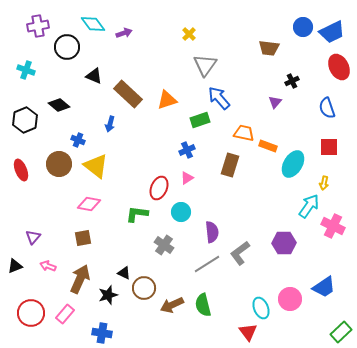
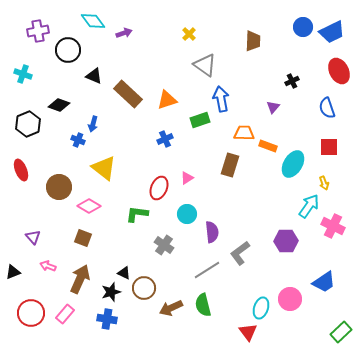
cyan diamond at (93, 24): moved 3 px up
purple cross at (38, 26): moved 5 px down
black circle at (67, 47): moved 1 px right, 3 px down
brown trapezoid at (269, 48): moved 16 px left, 7 px up; rotated 95 degrees counterclockwise
gray triangle at (205, 65): rotated 30 degrees counterclockwise
red ellipse at (339, 67): moved 4 px down
cyan cross at (26, 70): moved 3 px left, 4 px down
blue arrow at (219, 98): moved 2 px right, 1 px down; rotated 30 degrees clockwise
purple triangle at (275, 102): moved 2 px left, 5 px down
black diamond at (59, 105): rotated 20 degrees counterclockwise
black hexagon at (25, 120): moved 3 px right, 4 px down
blue arrow at (110, 124): moved 17 px left
orange trapezoid at (244, 133): rotated 10 degrees counterclockwise
blue cross at (187, 150): moved 22 px left, 11 px up
brown circle at (59, 164): moved 23 px down
yellow triangle at (96, 166): moved 8 px right, 2 px down
yellow arrow at (324, 183): rotated 32 degrees counterclockwise
pink diamond at (89, 204): moved 2 px down; rotated 20 degrees clockwise
cyan circle at (181, 212): moved 6 px right, 2 px down
purple triangle at (33, 237): rotated 21 degrees counterclockwise
brown square at (83, 238): rotated 30 degrees clockwise
purple hexagon at (284, 243): moved 2 px right, 2 px up
gray line at (207, 264): moved 6 px down
black triangle at (15, 266): moved 2 px left, 6 px down
blue trapezoid at (324, 287): moved 5 px up
black star at (108, 295): moved 3 px right, 3 px up
brown arrow at (172, 305): moved 1 px left, 3 px down
cyan ellipse at (261, 308): rotated 40 degrees clockwise
blue cross at (102, 333): moved 5 px right, 14 px up
